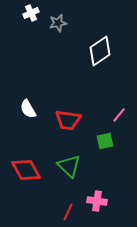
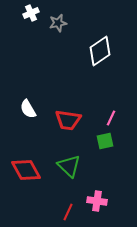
pink line: moved 8 px left, 3 px down; rotated 14 degrees counterclockwise
